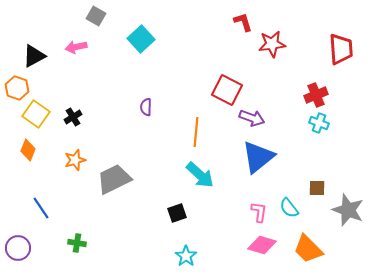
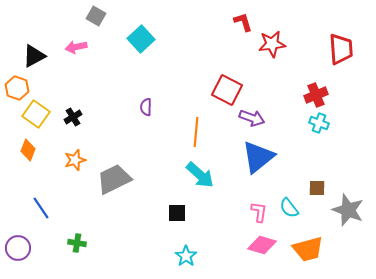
black square: rotated 18 degrees clockwise
orange trapezoid: rotated 60 degrees counterclockwise
